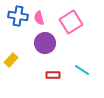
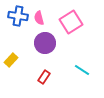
red rectangle: moved 9 px left, 2 px down; rotated 56 degrees counterclockwise
